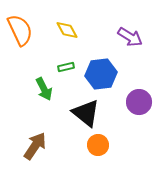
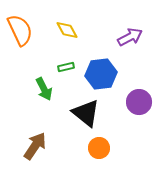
purple arrow: rotated 60 degrees counterclockwise
orange circle: moved 1 px right, 3 px down
